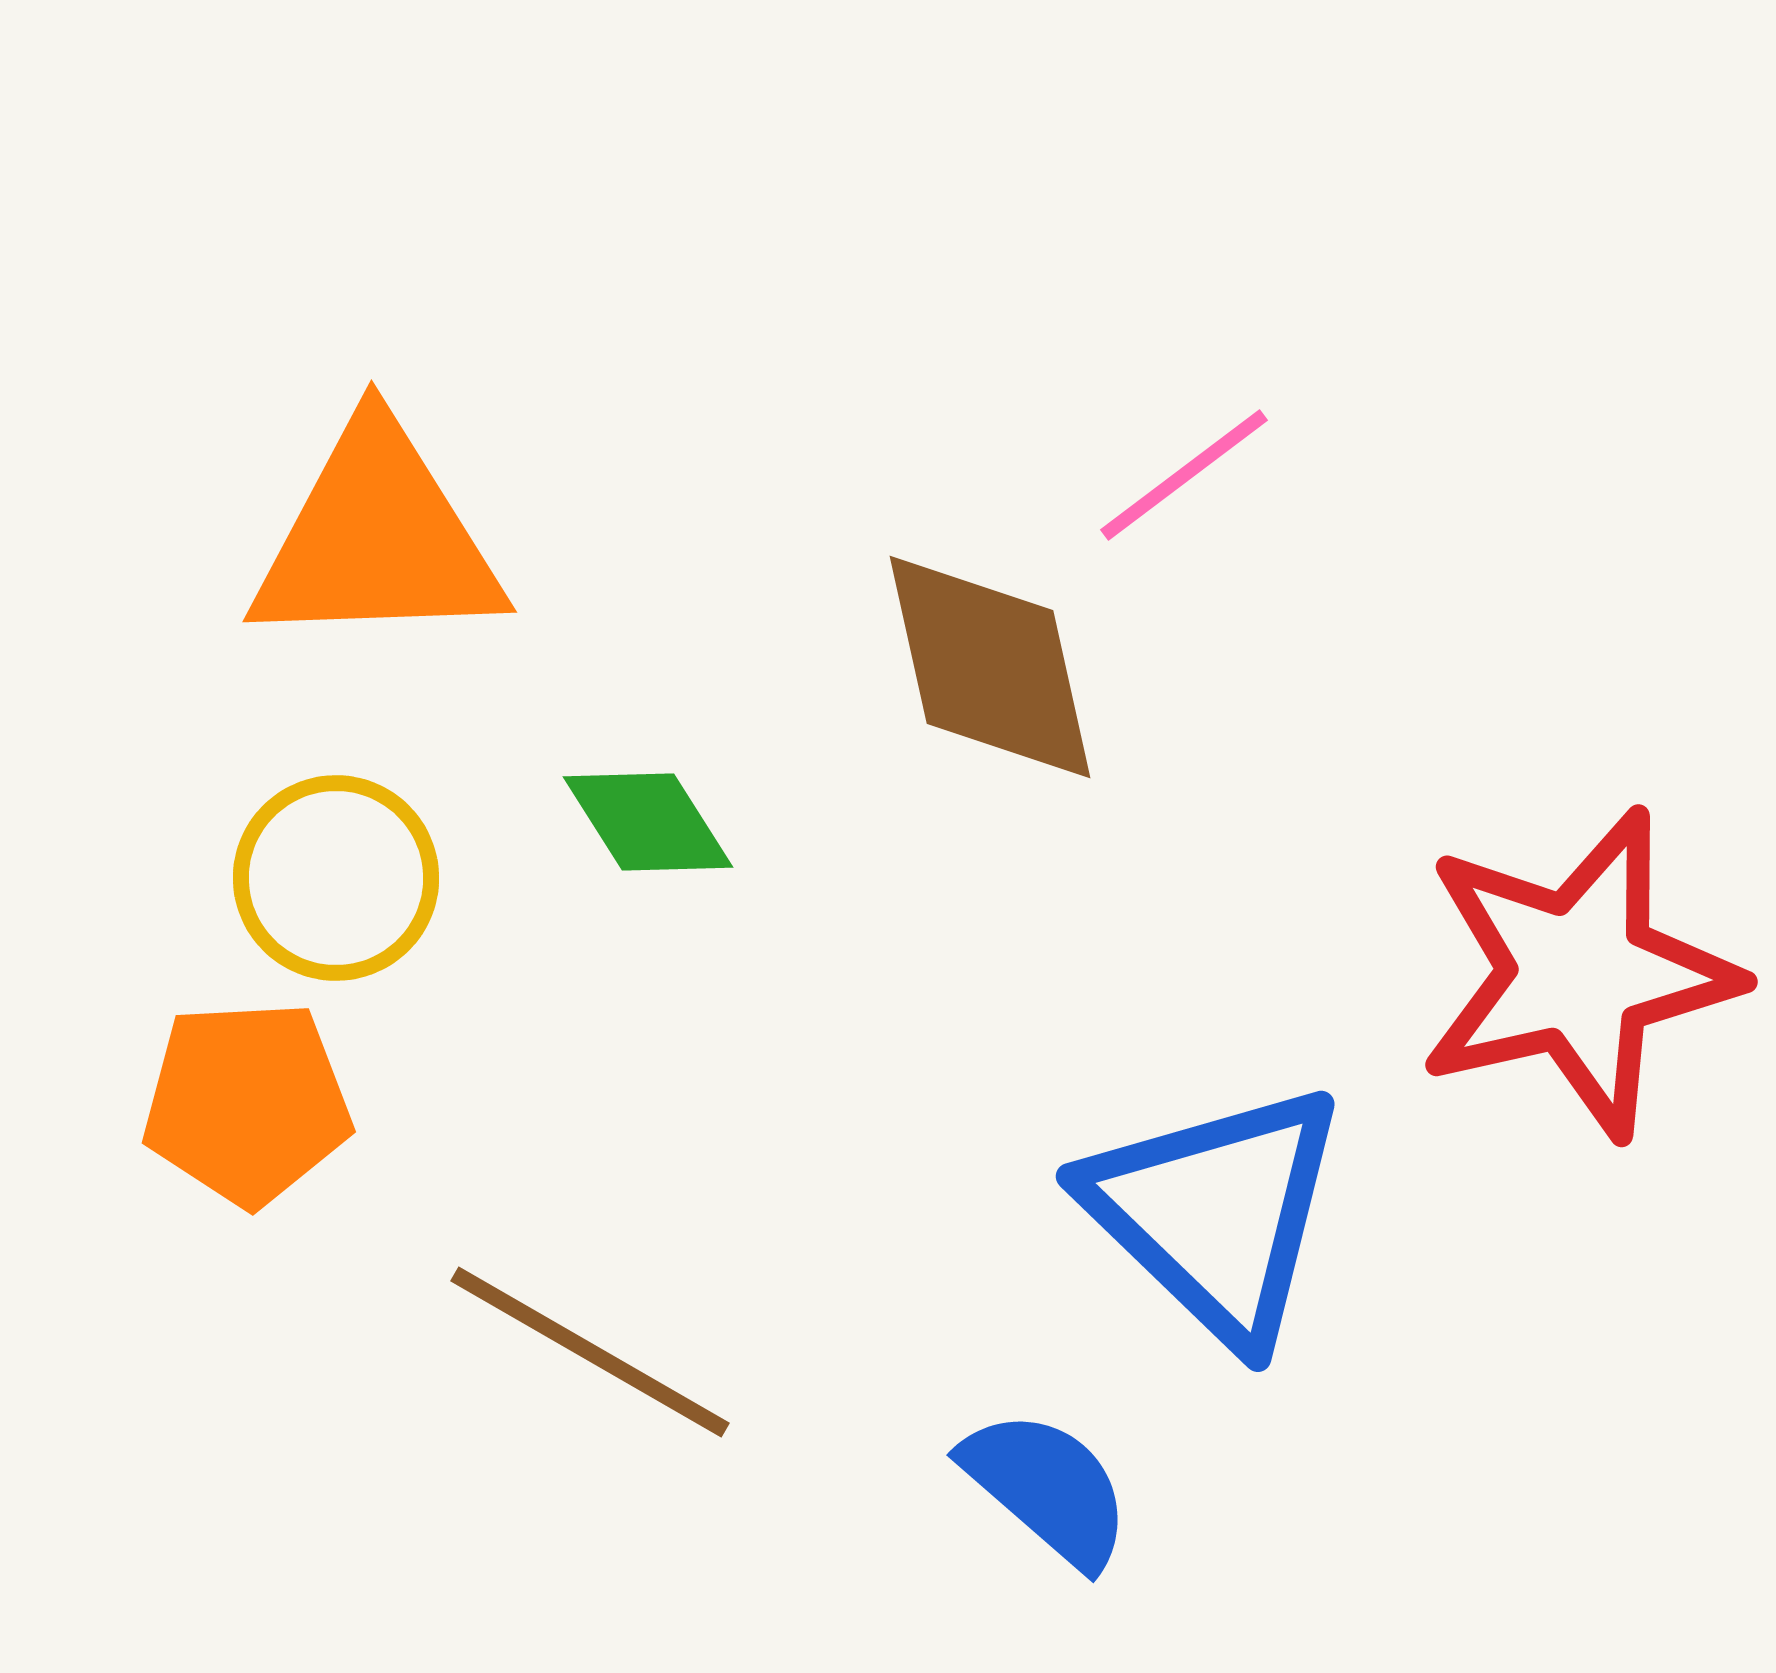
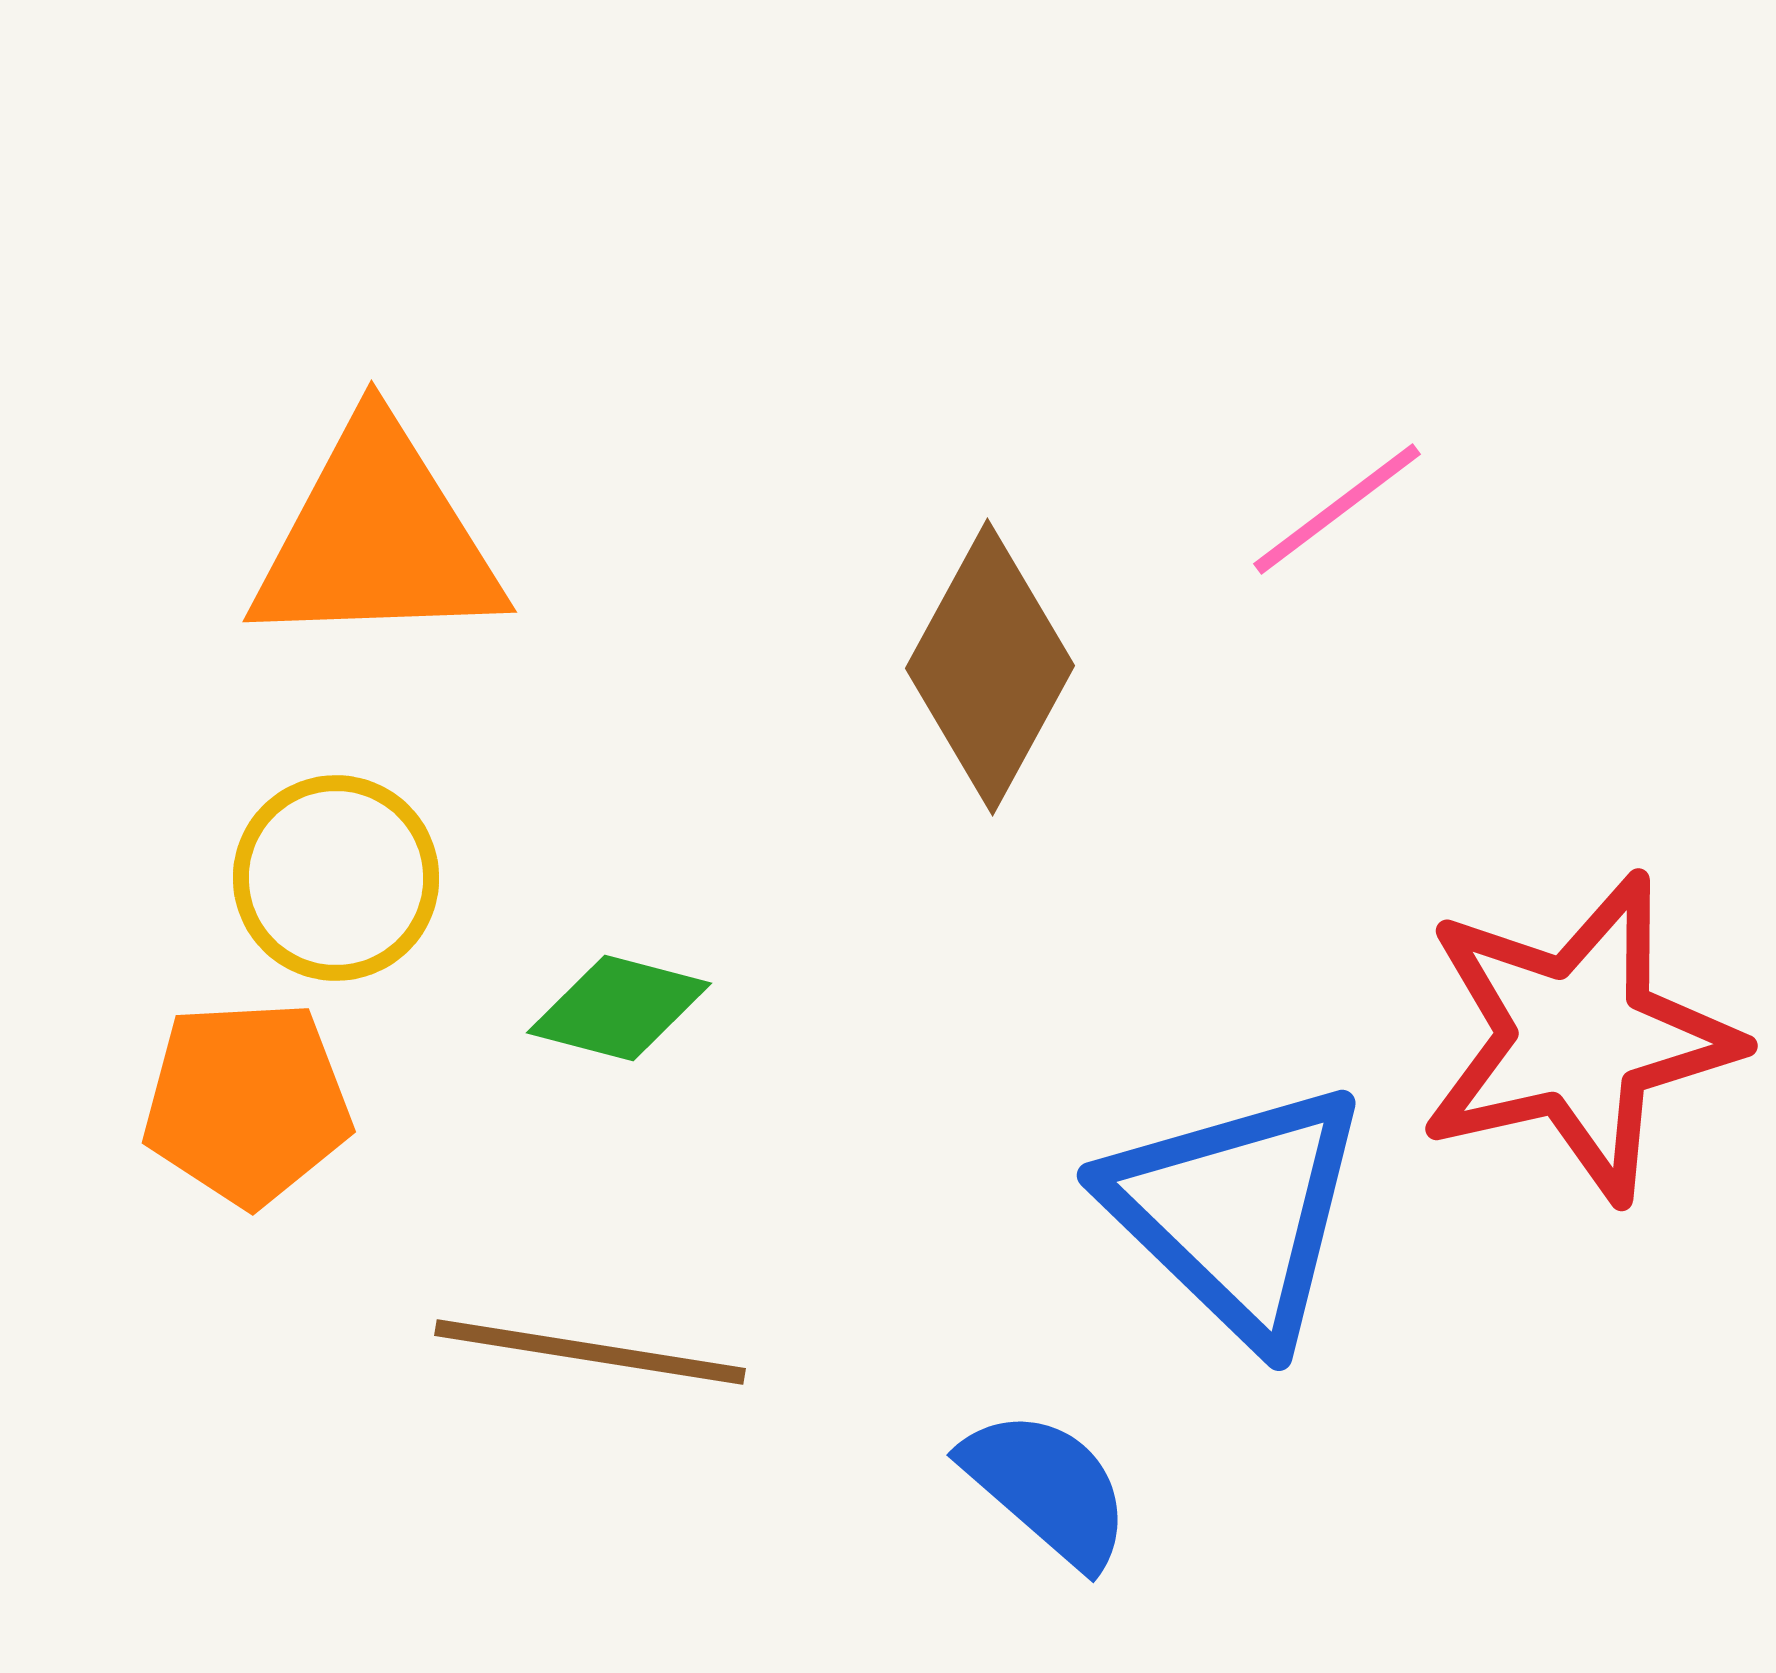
pink line: moved 153 px right, 34 px down
brown diamond: rotated 41 degrees clockwise
green diamond: moved 29 px left, 186 px down; rotated 43 degrees counterclockwise
red star: moved 64 px down
blue triangle: moved 21 px right, 1 px up
brown line: rotated 21 degrees counterclockwise
